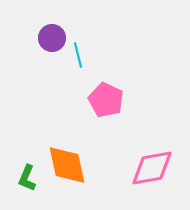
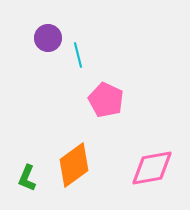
purple circle: moved 4 px left
orange diamond: moved 7 px right; rotated 66 degrees clockwise
